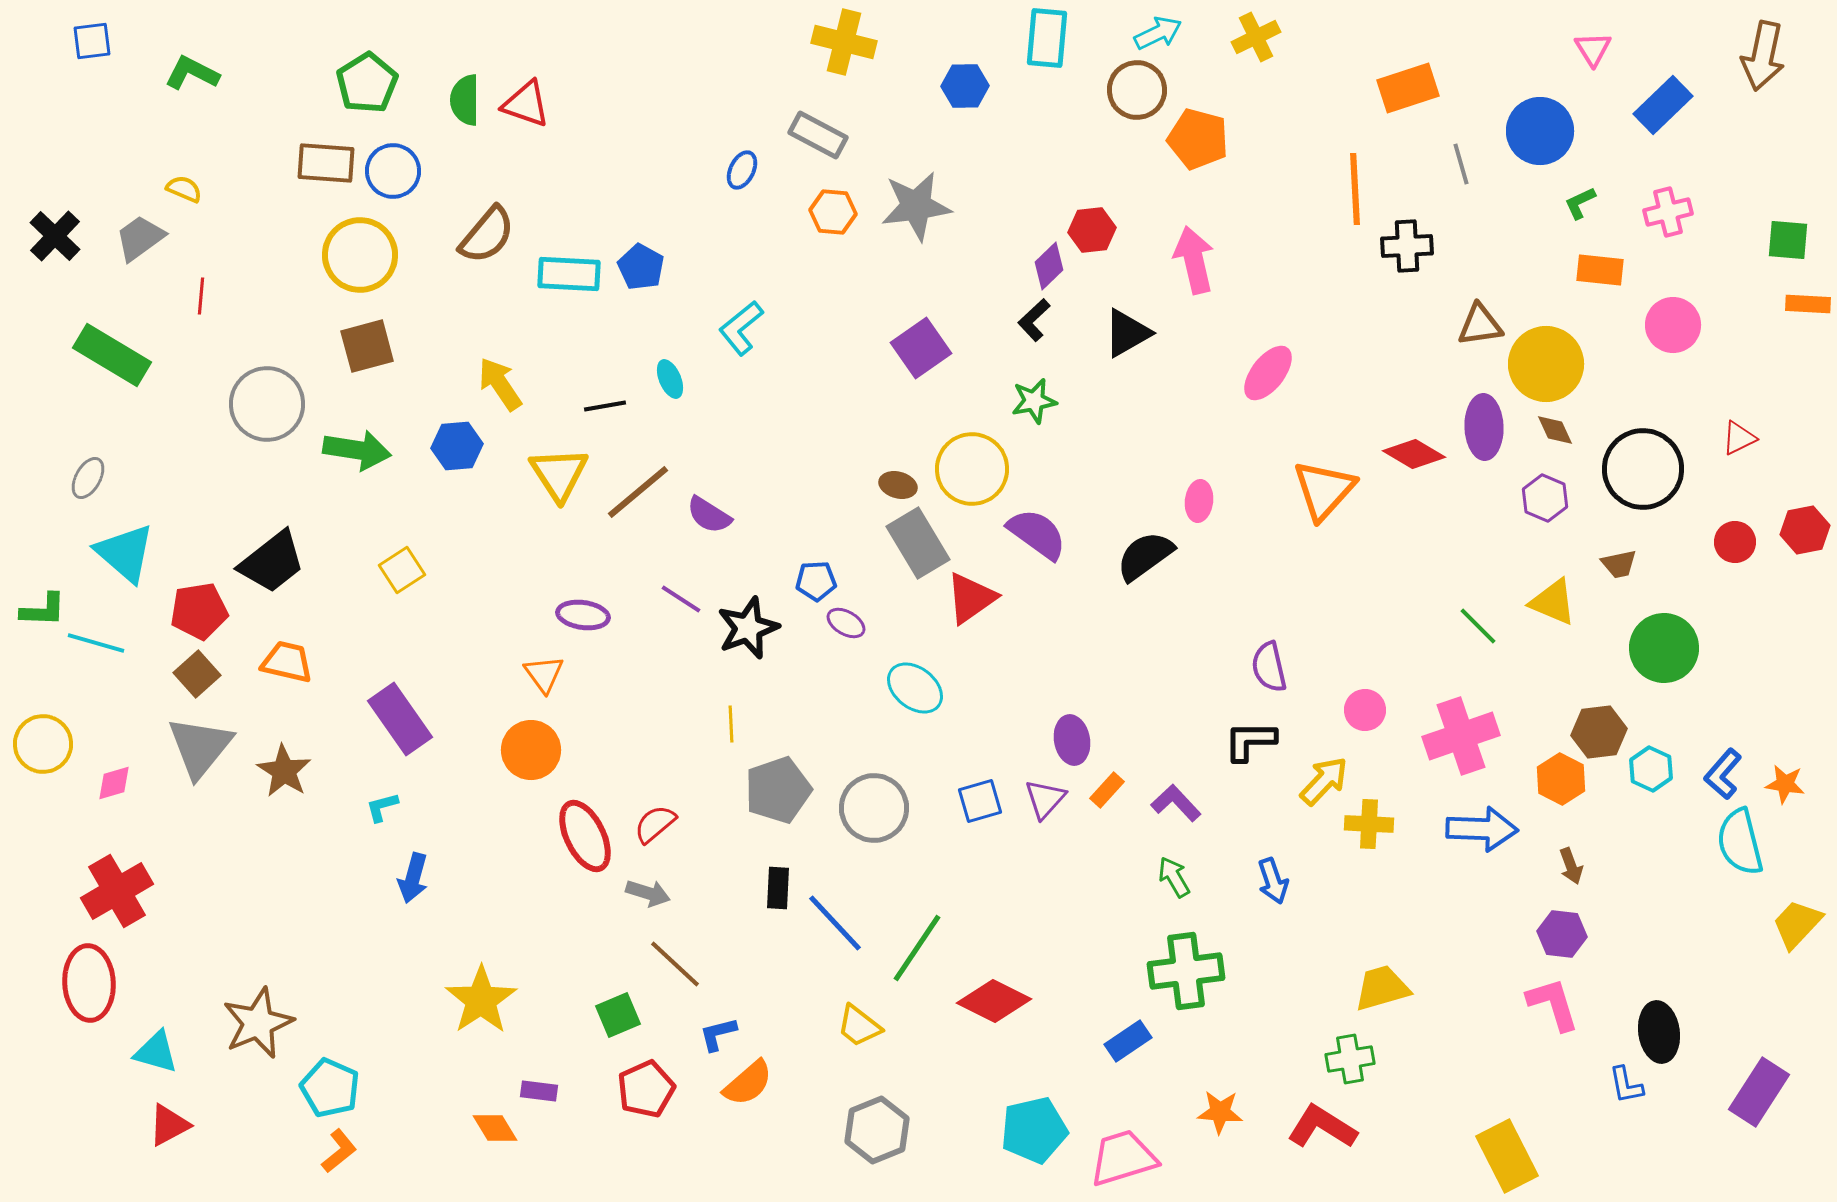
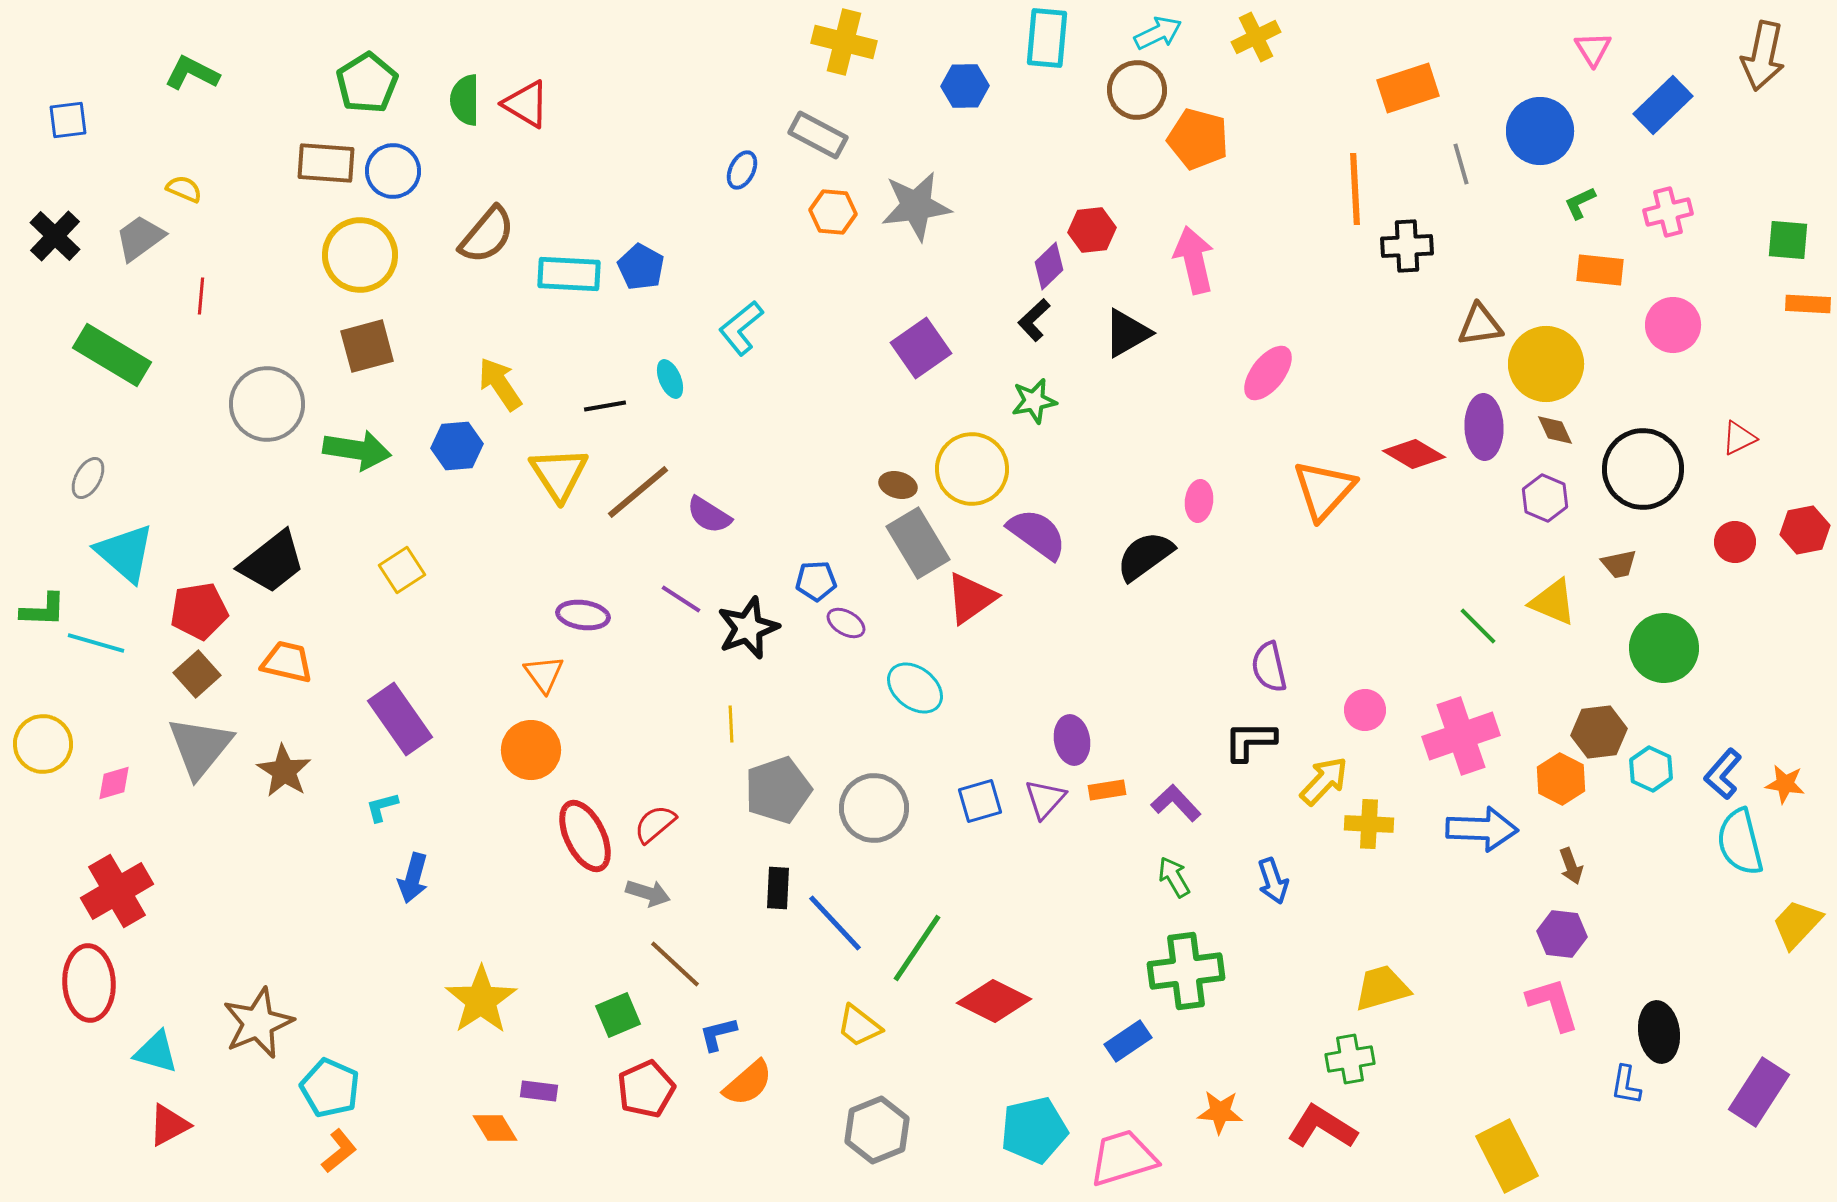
blue square at (92, 41): moved 24 px left, 79 px down
red triangle at (526, 104): rotated 12 degrees clockwise
orange rectangle at (1107, 790): rotated 39 degrees clockwise
blue L-shape at (1626, 1085): rotated 21 degrees clockwise
